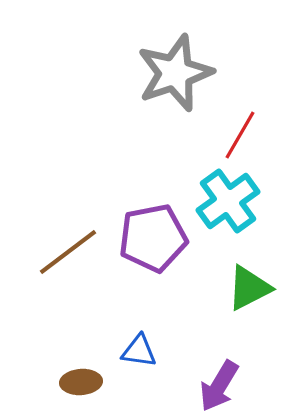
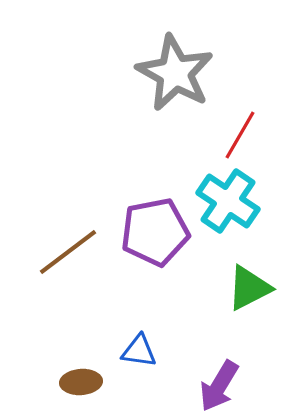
gray star: rotated 24 degrees counterclockwise
cyan cross: rotated 20 degrees counterclockwise
purple pentagon: moved 2 px right, 6 px up
